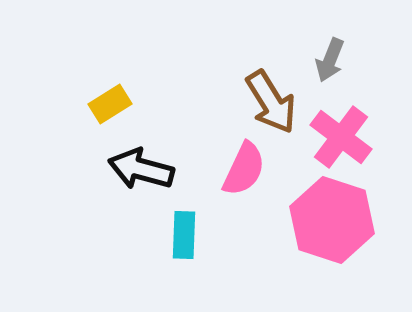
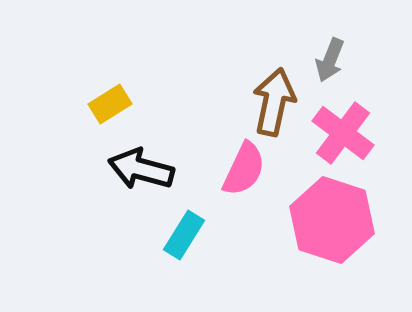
brown arrow: moved 3 px right; rotated 136 degrees counterclockwise
pink cross: moved 2 px right, 4 px up
cyan rectangle: rotated 30 degrees clockwise
